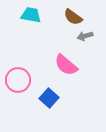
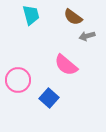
cyan trapezoid: rotated 65 degrees clockwise
gray arrow: moved 2 px right
